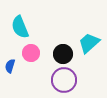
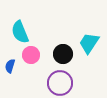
cyan semicircle: moved 5 px down
cyan trapezoid: rotated 15 degrees counterclockwise
pink circle: moved 2 px down
purple circle: moved 4 px left, 3 px down
